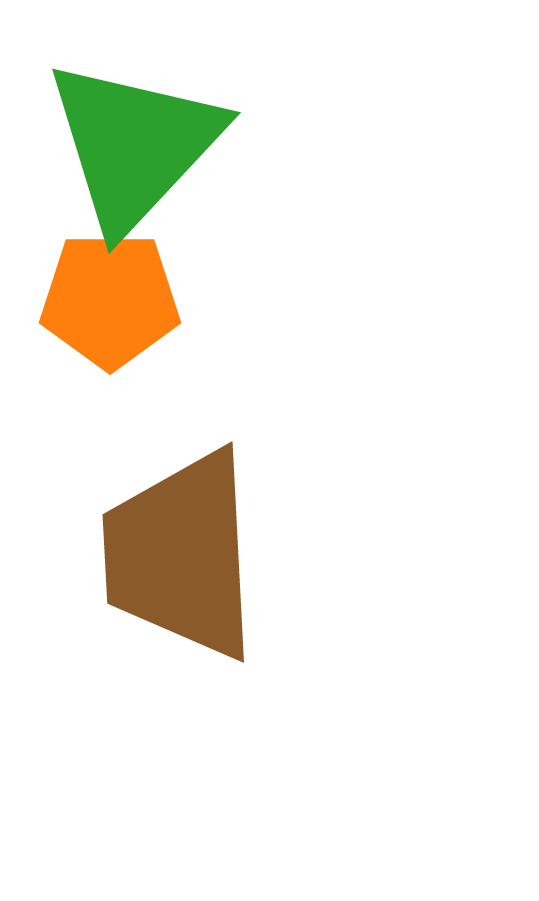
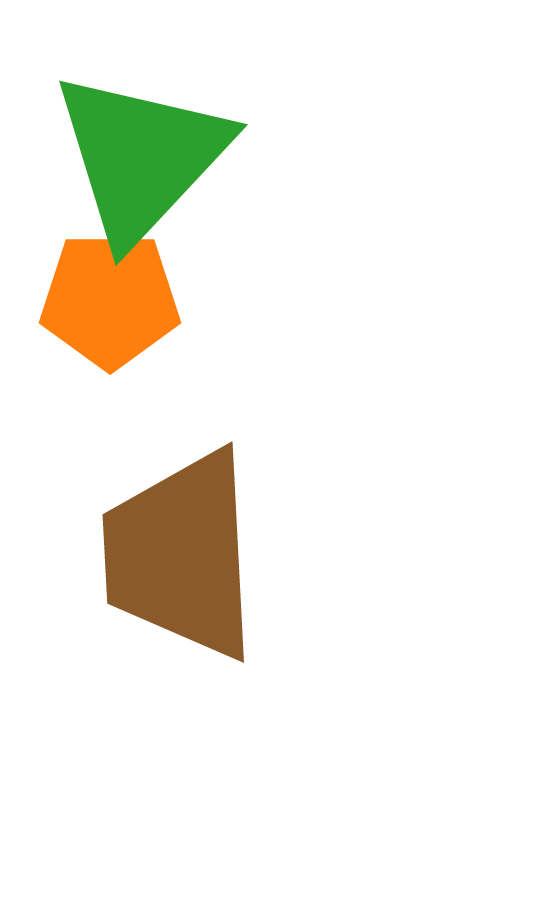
green triangle: moved 7 px right, 12 px down
